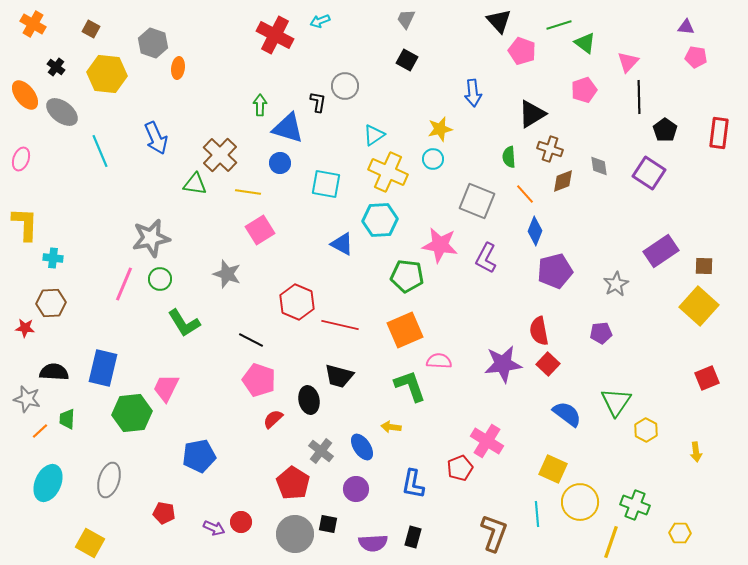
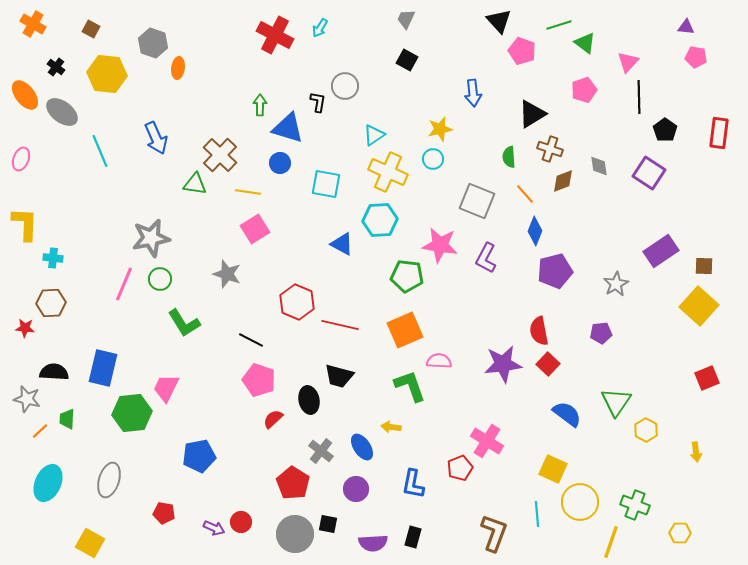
cyan arrow at (320, 21): moved 7 px down; rotated 36 degrees counterclockwise
pink square at (260, 230): moved 5 px left, 1 px up
